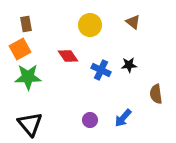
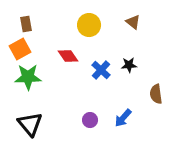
yellow circle: moved 1 px left
blue cross: rotated 18 degrees clockwise
